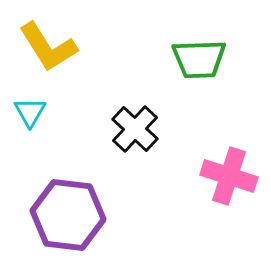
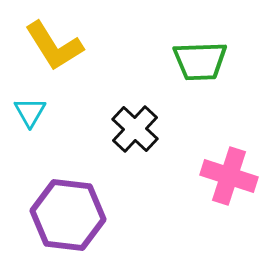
yellow L-shape: moved 6 px right, 1 px up
green trapezoid: moved 1 px right, 2 px down
